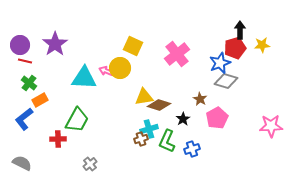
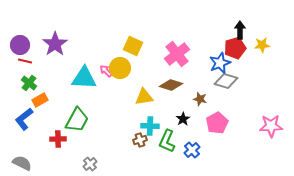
pink arrow: rotated 24 degrees clockwise
brown star: rotated 16 degrees counterclockwise
brown diamond: moved 12 px right, 20 px up
pink pentagon: moved 5 px down
cyan cross: moved 1 px right, 3 px up; rotated 18 degrees clockwise
brown cross: moved 1 px left, 1 px down
blue cross: moved 1 px down; rotated 21 degrees counterclockwise
